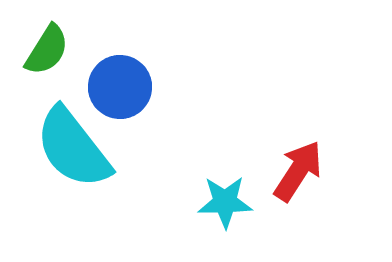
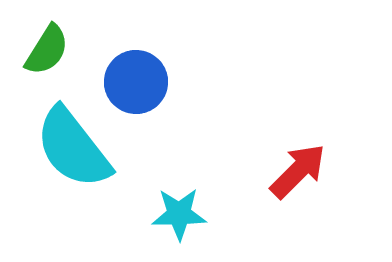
blue circle: moved 16 px right, 5 px up
red arrow: rotated 12 degrees clockwise
cyan star: moved 46 px left, 12 px down
